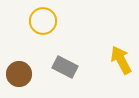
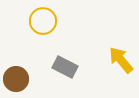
yellow arrow: rotated 12 degrees counterclockwise
brown circle: moved 3 px left, 5 px down
